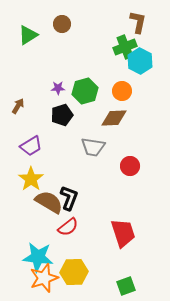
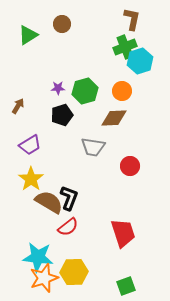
brown L-shape: moved 6 px left, 3 px up
cyan hexagon: rotated 15 degrees clockwise
purple trapezoid: moved 1 px left, 1 px up
